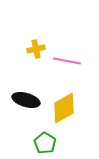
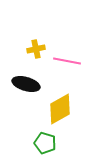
black ellipse: moved 16 px up
yellow diamond: moved 4 px left, 1 px down
green pentagon: rotated 15 degrees counterclockwise
